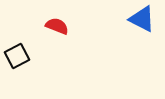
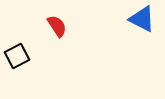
red semicircle: rotated 35 degrees clockwise
